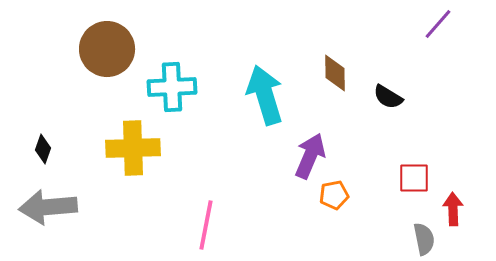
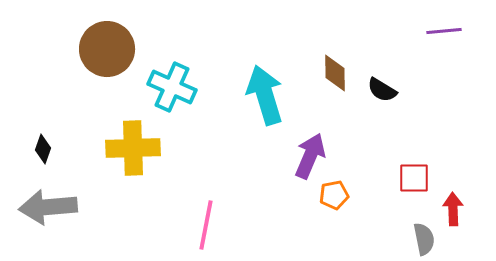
purple line: moved 6 px right, 7 px down; rotated 44 degrees clockwise
cyan cross: rotated 27 degrees clockwise
black semicircle: moved 6 px left, 7 px up
